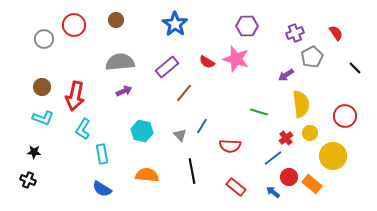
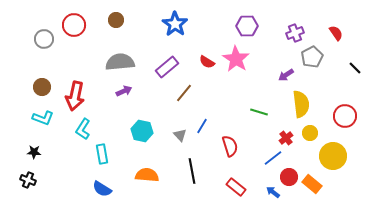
pink star at (236, 59): rotated 16 degrees clockwise
red semicircle at (230, 146): rotated 110 degrees counterclockwise
